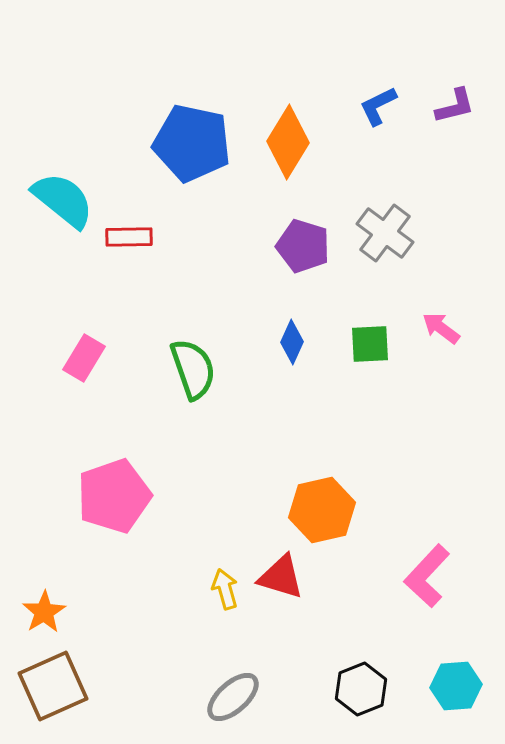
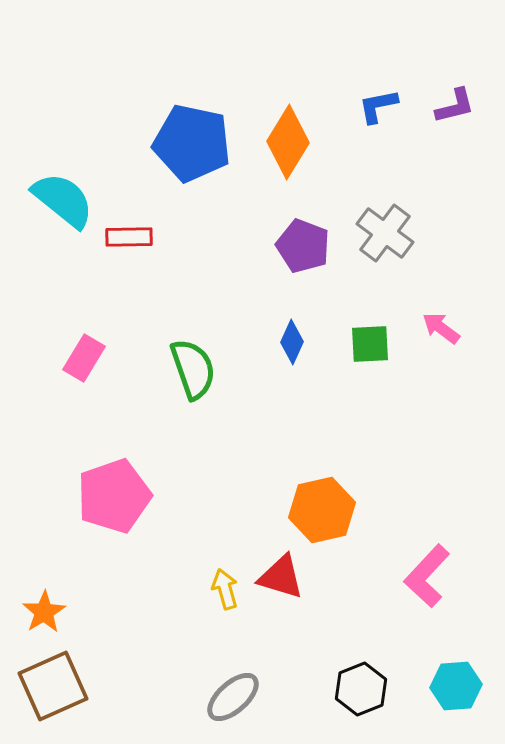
blue L-shape: rotated 15 degrees clockwise
purple pentagon: rotated 4 degrees clockwise
